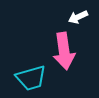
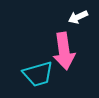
cyan trapezoid: moved 7 px right, 4 px up
